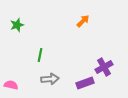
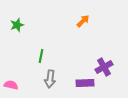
green line: moved 1 px right, 1 px down
gray arrow: rotated 102 degrees clockwise
purple rectangle: rotated 18 degrees clockwise
